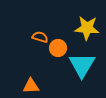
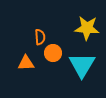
orange semicircle: rotated 70 degrees clockwise
orange circle: moved 5 px left, 5 px down
orange triangle: moved 5 px left, 23 px up
